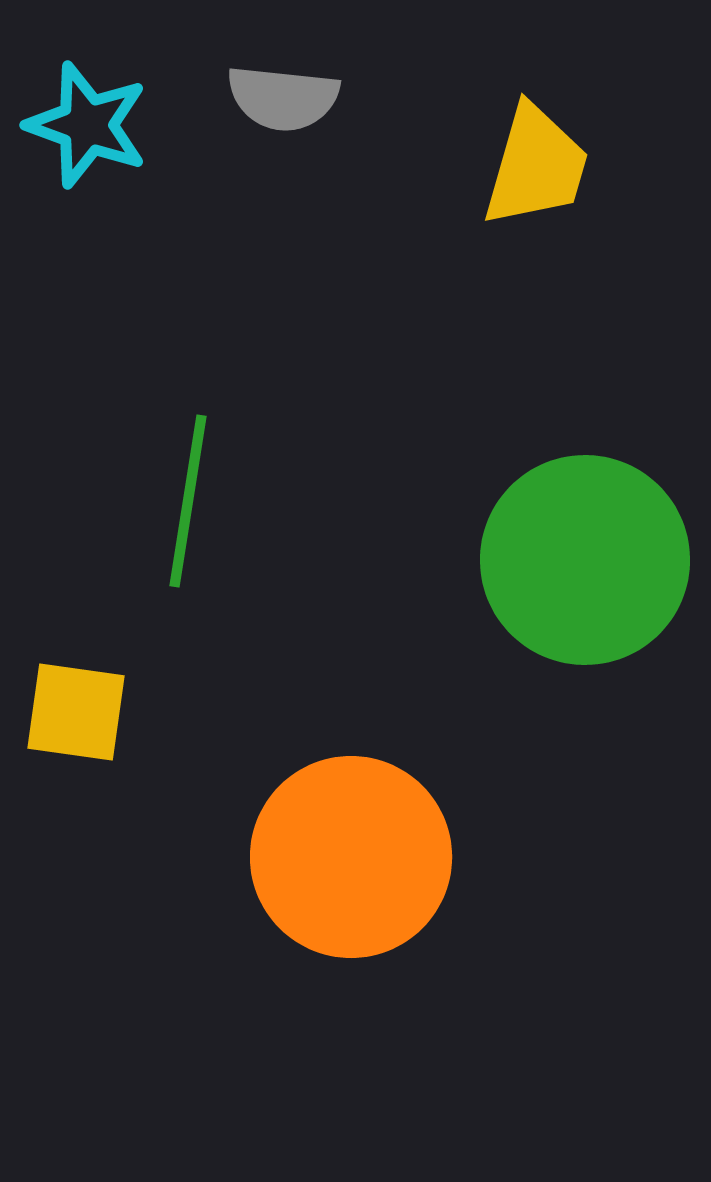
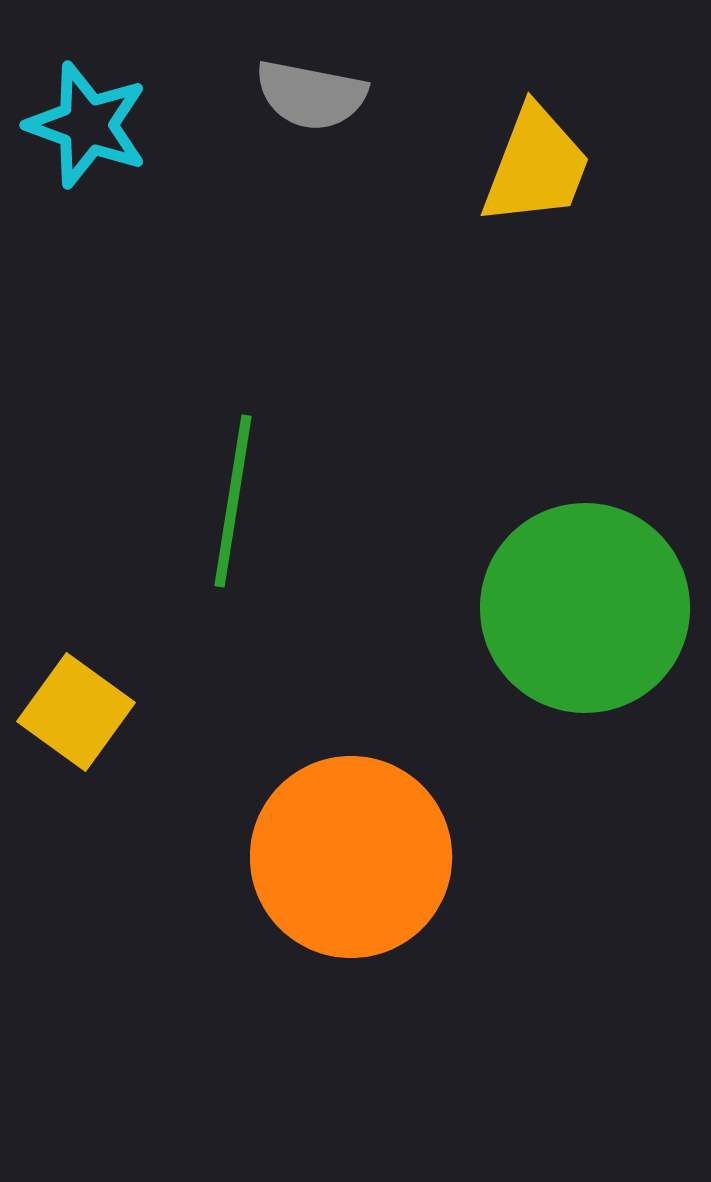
gray semicircle: moved 28 px right, 3 px up; rotated 5 degrees clockwise
yellow trapezoid: rotated 5 degrees clockwise
green line: moved 45 px right
green circle: moved 48 px down
yellow square: rotated 28 degrees clockwise
